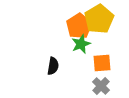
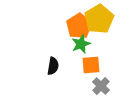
orange square: moved 11 px left, 2 px down
